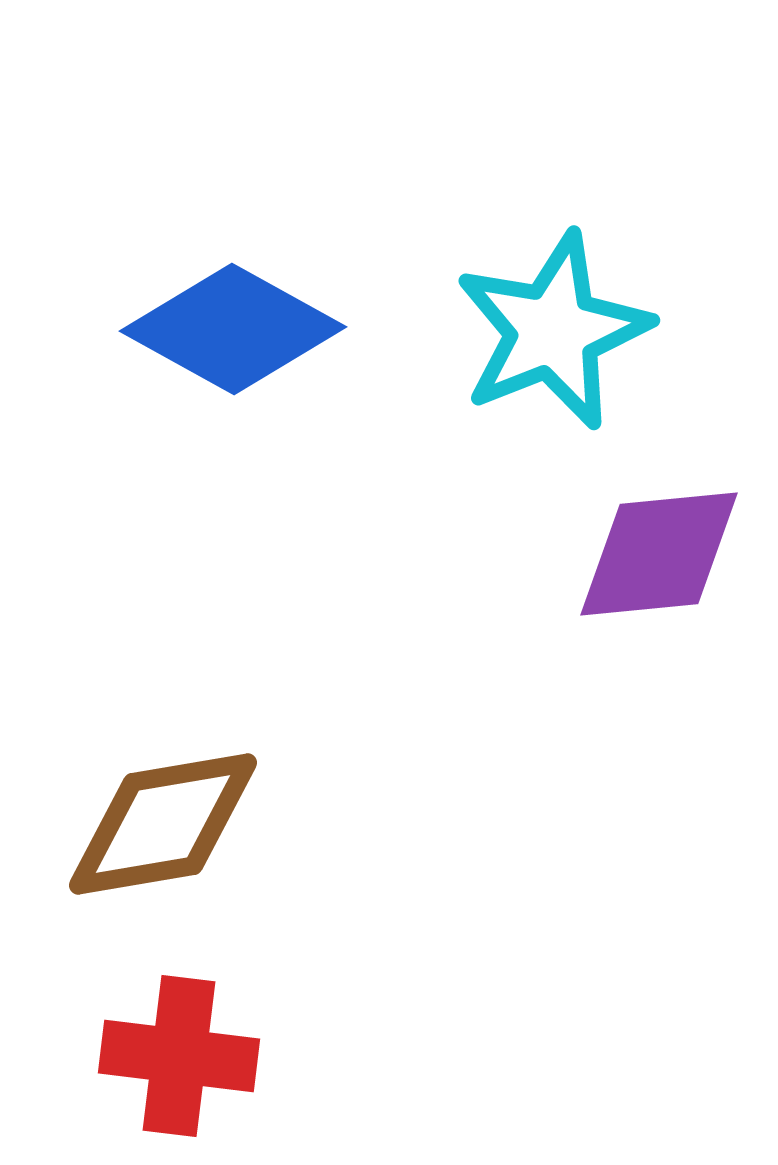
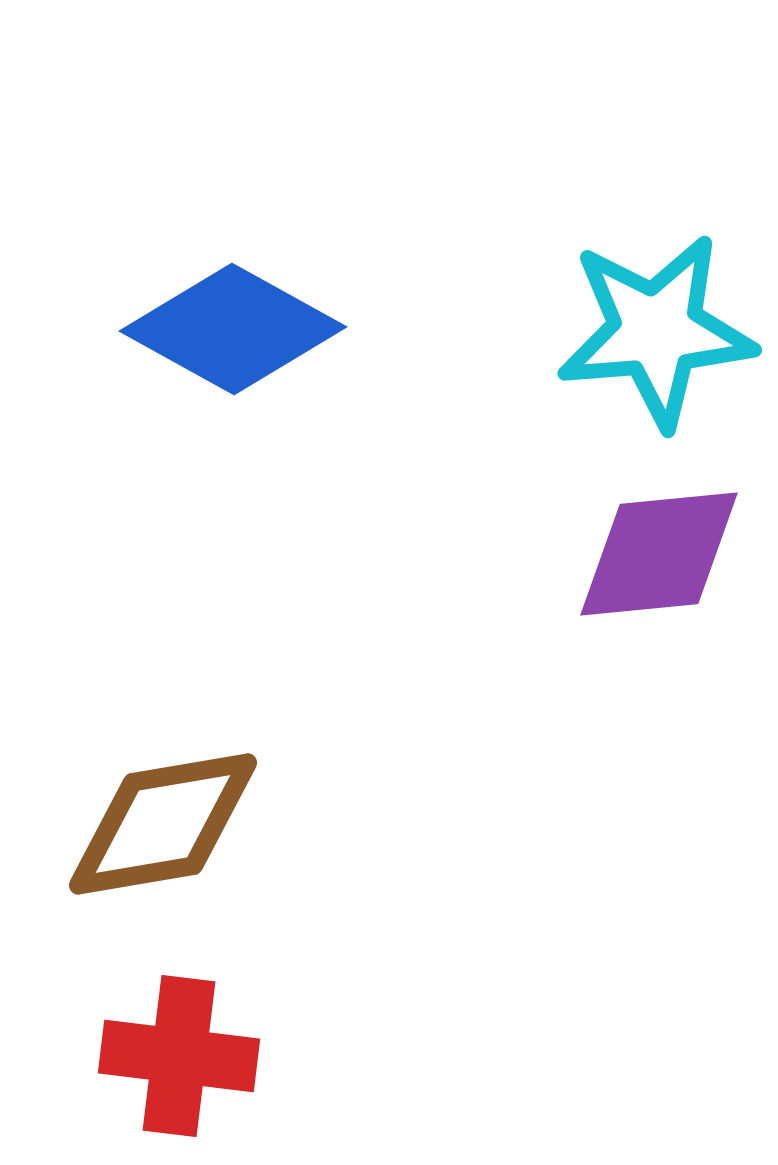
cyan star: moved 103 px right; rotated 17 degrees clockwise
